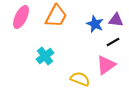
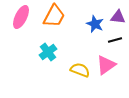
orange trapezoid: moved 2 px left
purple triangle: moved 2 px right, 3 px up
black line: moved 2 px right, 2 px up; rotated 16 degrees clockwise
cyan cross: moved 3 px right, 4 px up
yellow semicircle: moved 9 px up
